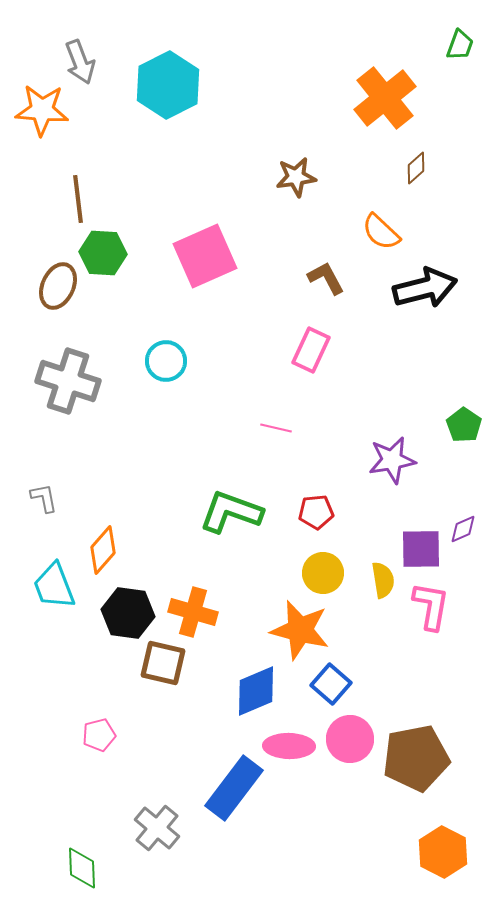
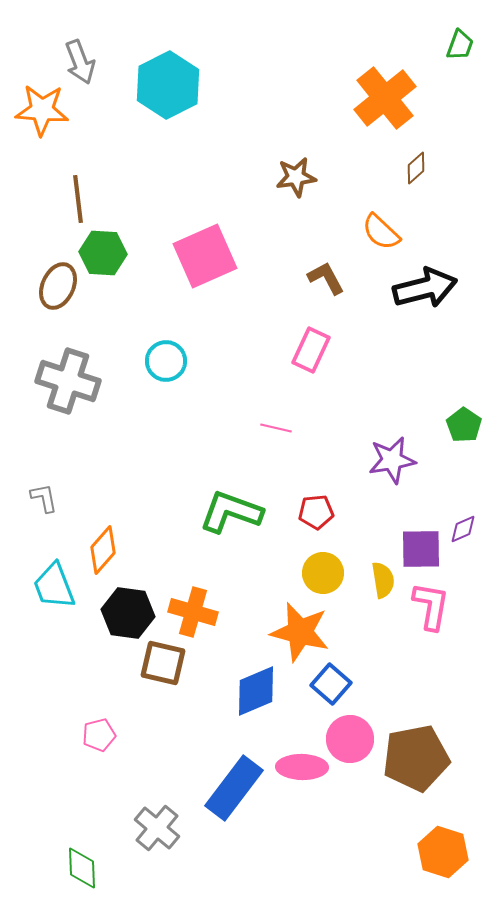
orange star at (300, 630): moved 2 px down
pink ellipse at (289, 746): moved 13 px right, 21 px down
orange hexagon at (443, 852): rotated 9 degrees counterclockwise
